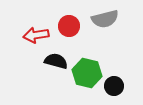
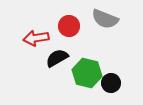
gray semicircle: rotated 36 degrees clockwise
red arrow: moved 3 px down
black semicircle: moved 1 px right, 3 px up; rotated 45 degrees counterclockwise
black circle: moved 3 px left, 3 px up
